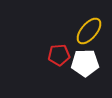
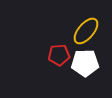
yellow ellipse: moved 3 px left
